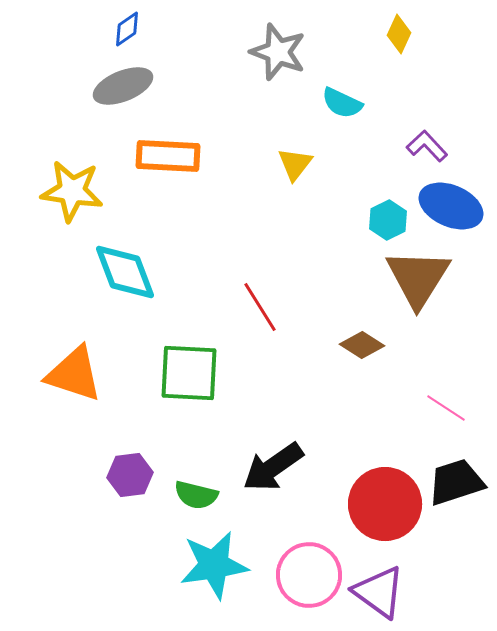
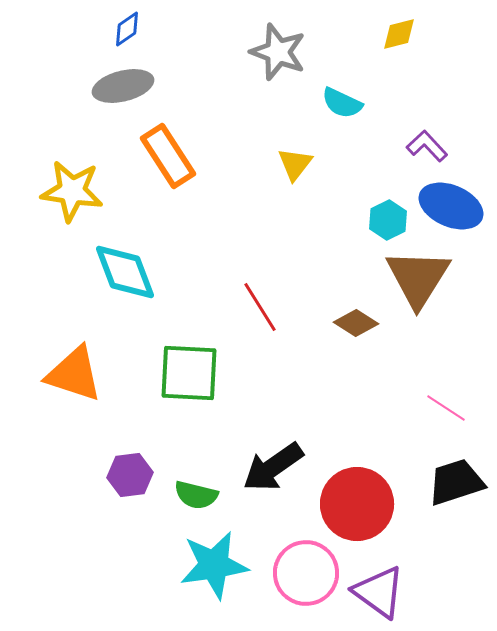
yellow diamond: rotated 51 degrees clockwise
gray ellipse: rotated 8 degrees clockwise
orange rectangle: rotated 54 degrees clockwise
brown diamond: moved 6 px left, 22 px up
red circle: moved 28 px left
pink circle: moved 3 px left, 2 px up
